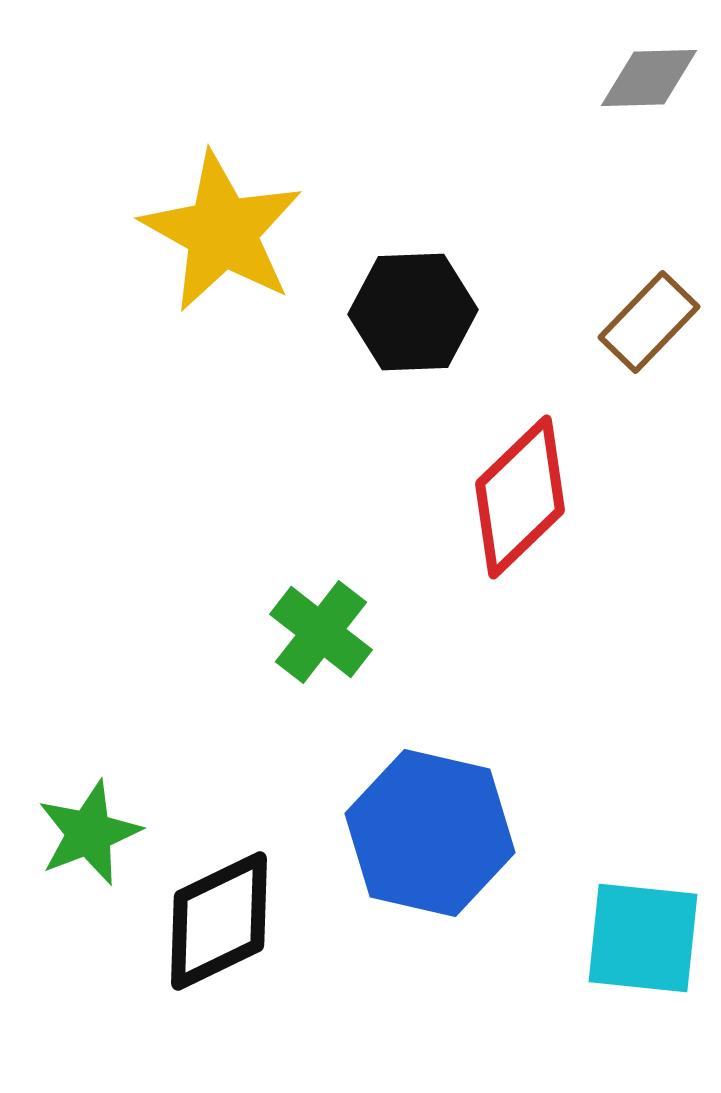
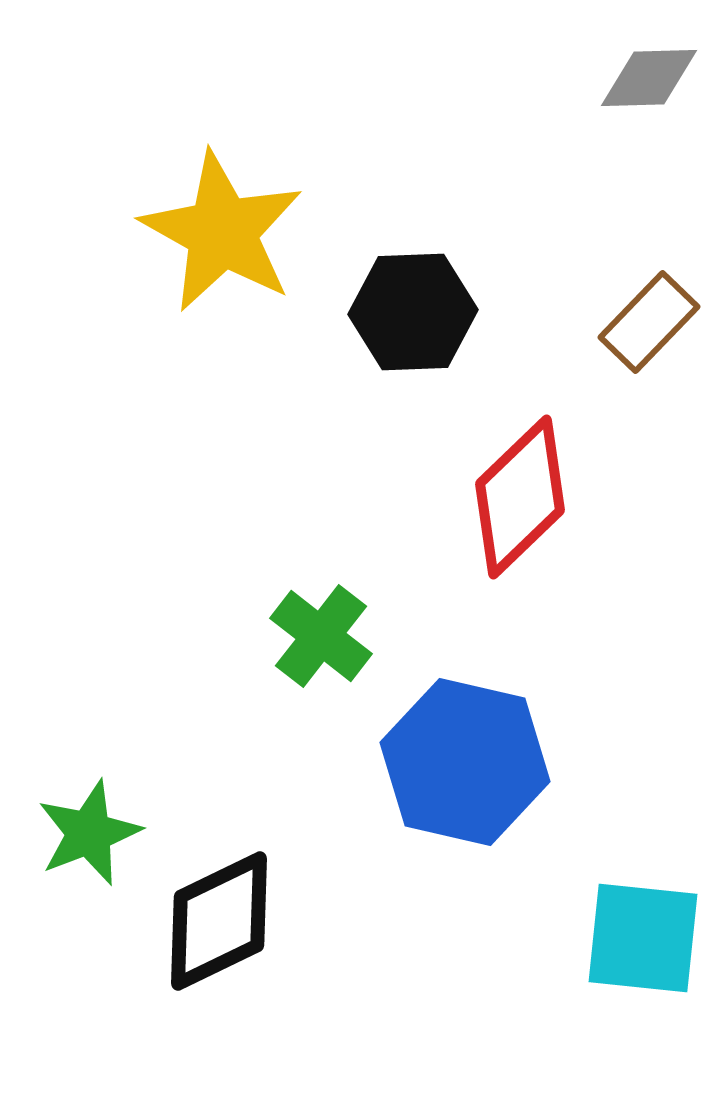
green cross: moved 4 px down
blue hexagon: moved 35 px right, 71 px up
